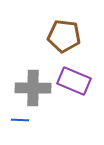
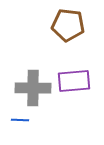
brown pentagon: moved 4 px right, 11 px up
purple rectangle: rotated 28 degrees counterclockwise
